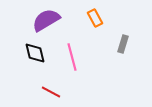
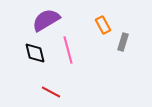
orange rectangle: moved 8 px right, 7 px down
gray rectangle: moved 2 px up
pink line: moved 4 px left, 7 px up
